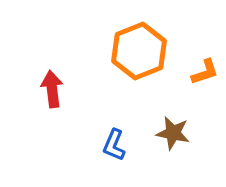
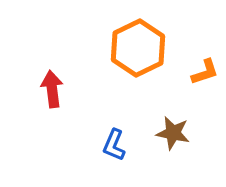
orange hexagon: moved 1 px left, 3 px up; rotated 4 degrees counterclockwise
